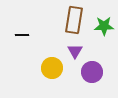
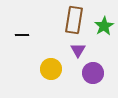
green star: rotated 30 degrees counterclockwise
purple triangle: moved 3 px right, 1 px up
yellow circle: moved 1 px left, 1 px down
purple circle: moved 1 px right, 1 px down
